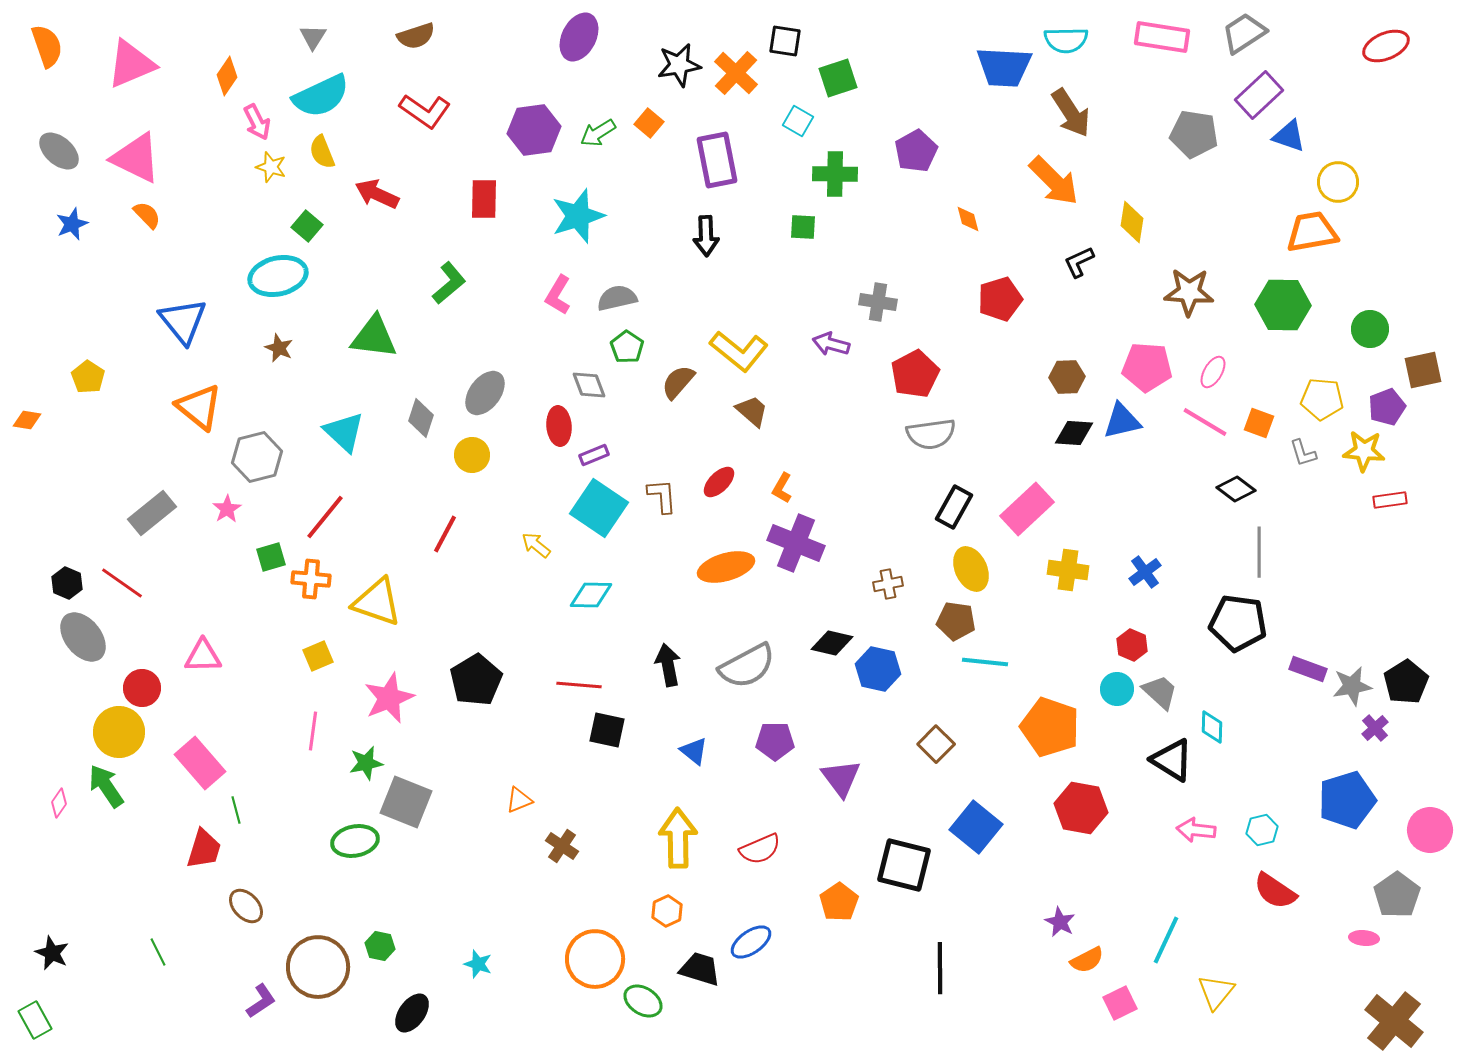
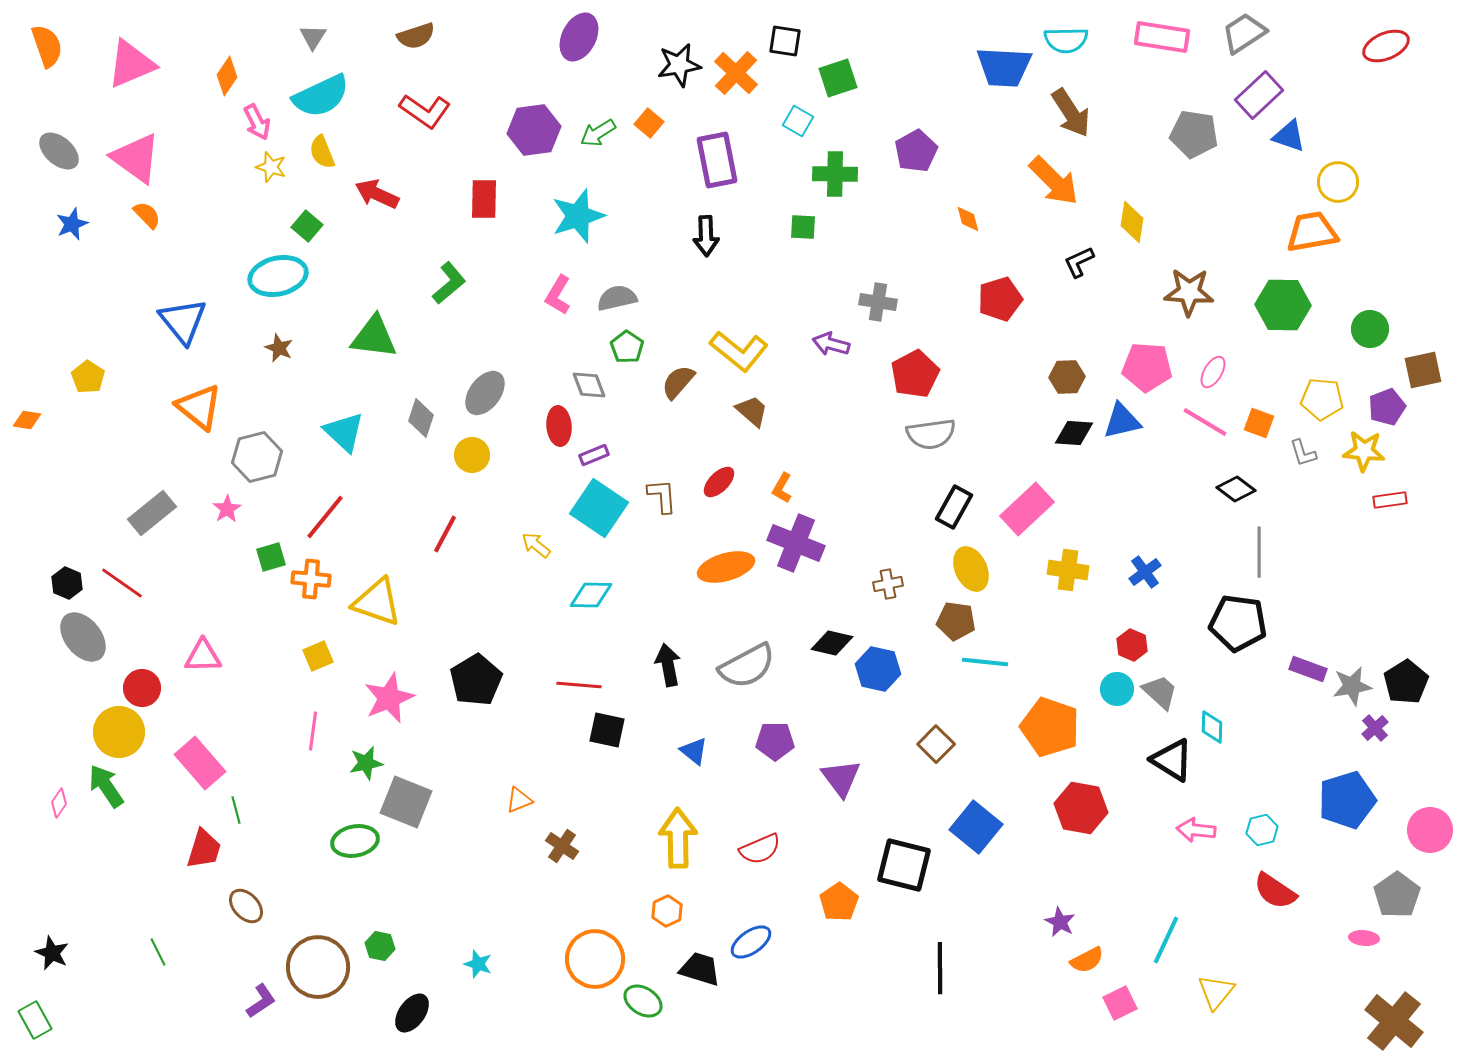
pink triangle at (136, 158): rotated 10 degrees clockwise
